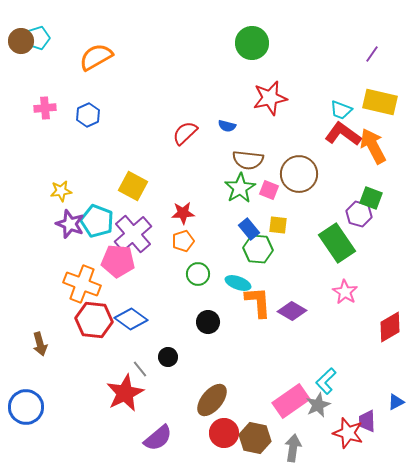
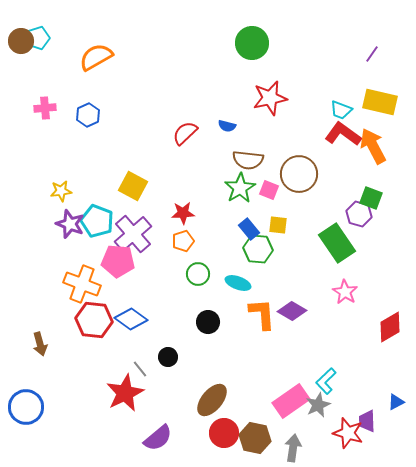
orange L-shape at (258, 302): moved 4 px right, 12 px down
